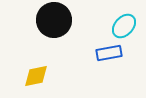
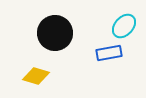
black circle: moved 1 px right, 13 px down
yellow diamond: rotated 28 degrees clockwise
